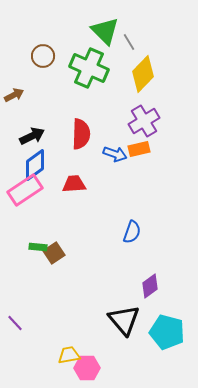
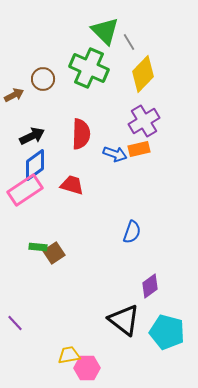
brown circle: moved 23 px down
red trapezoid: moved 2 px left, 1 px down; rotated 20 degrees clockwise
black triangle: rotated 12 degrees counterclockwise
